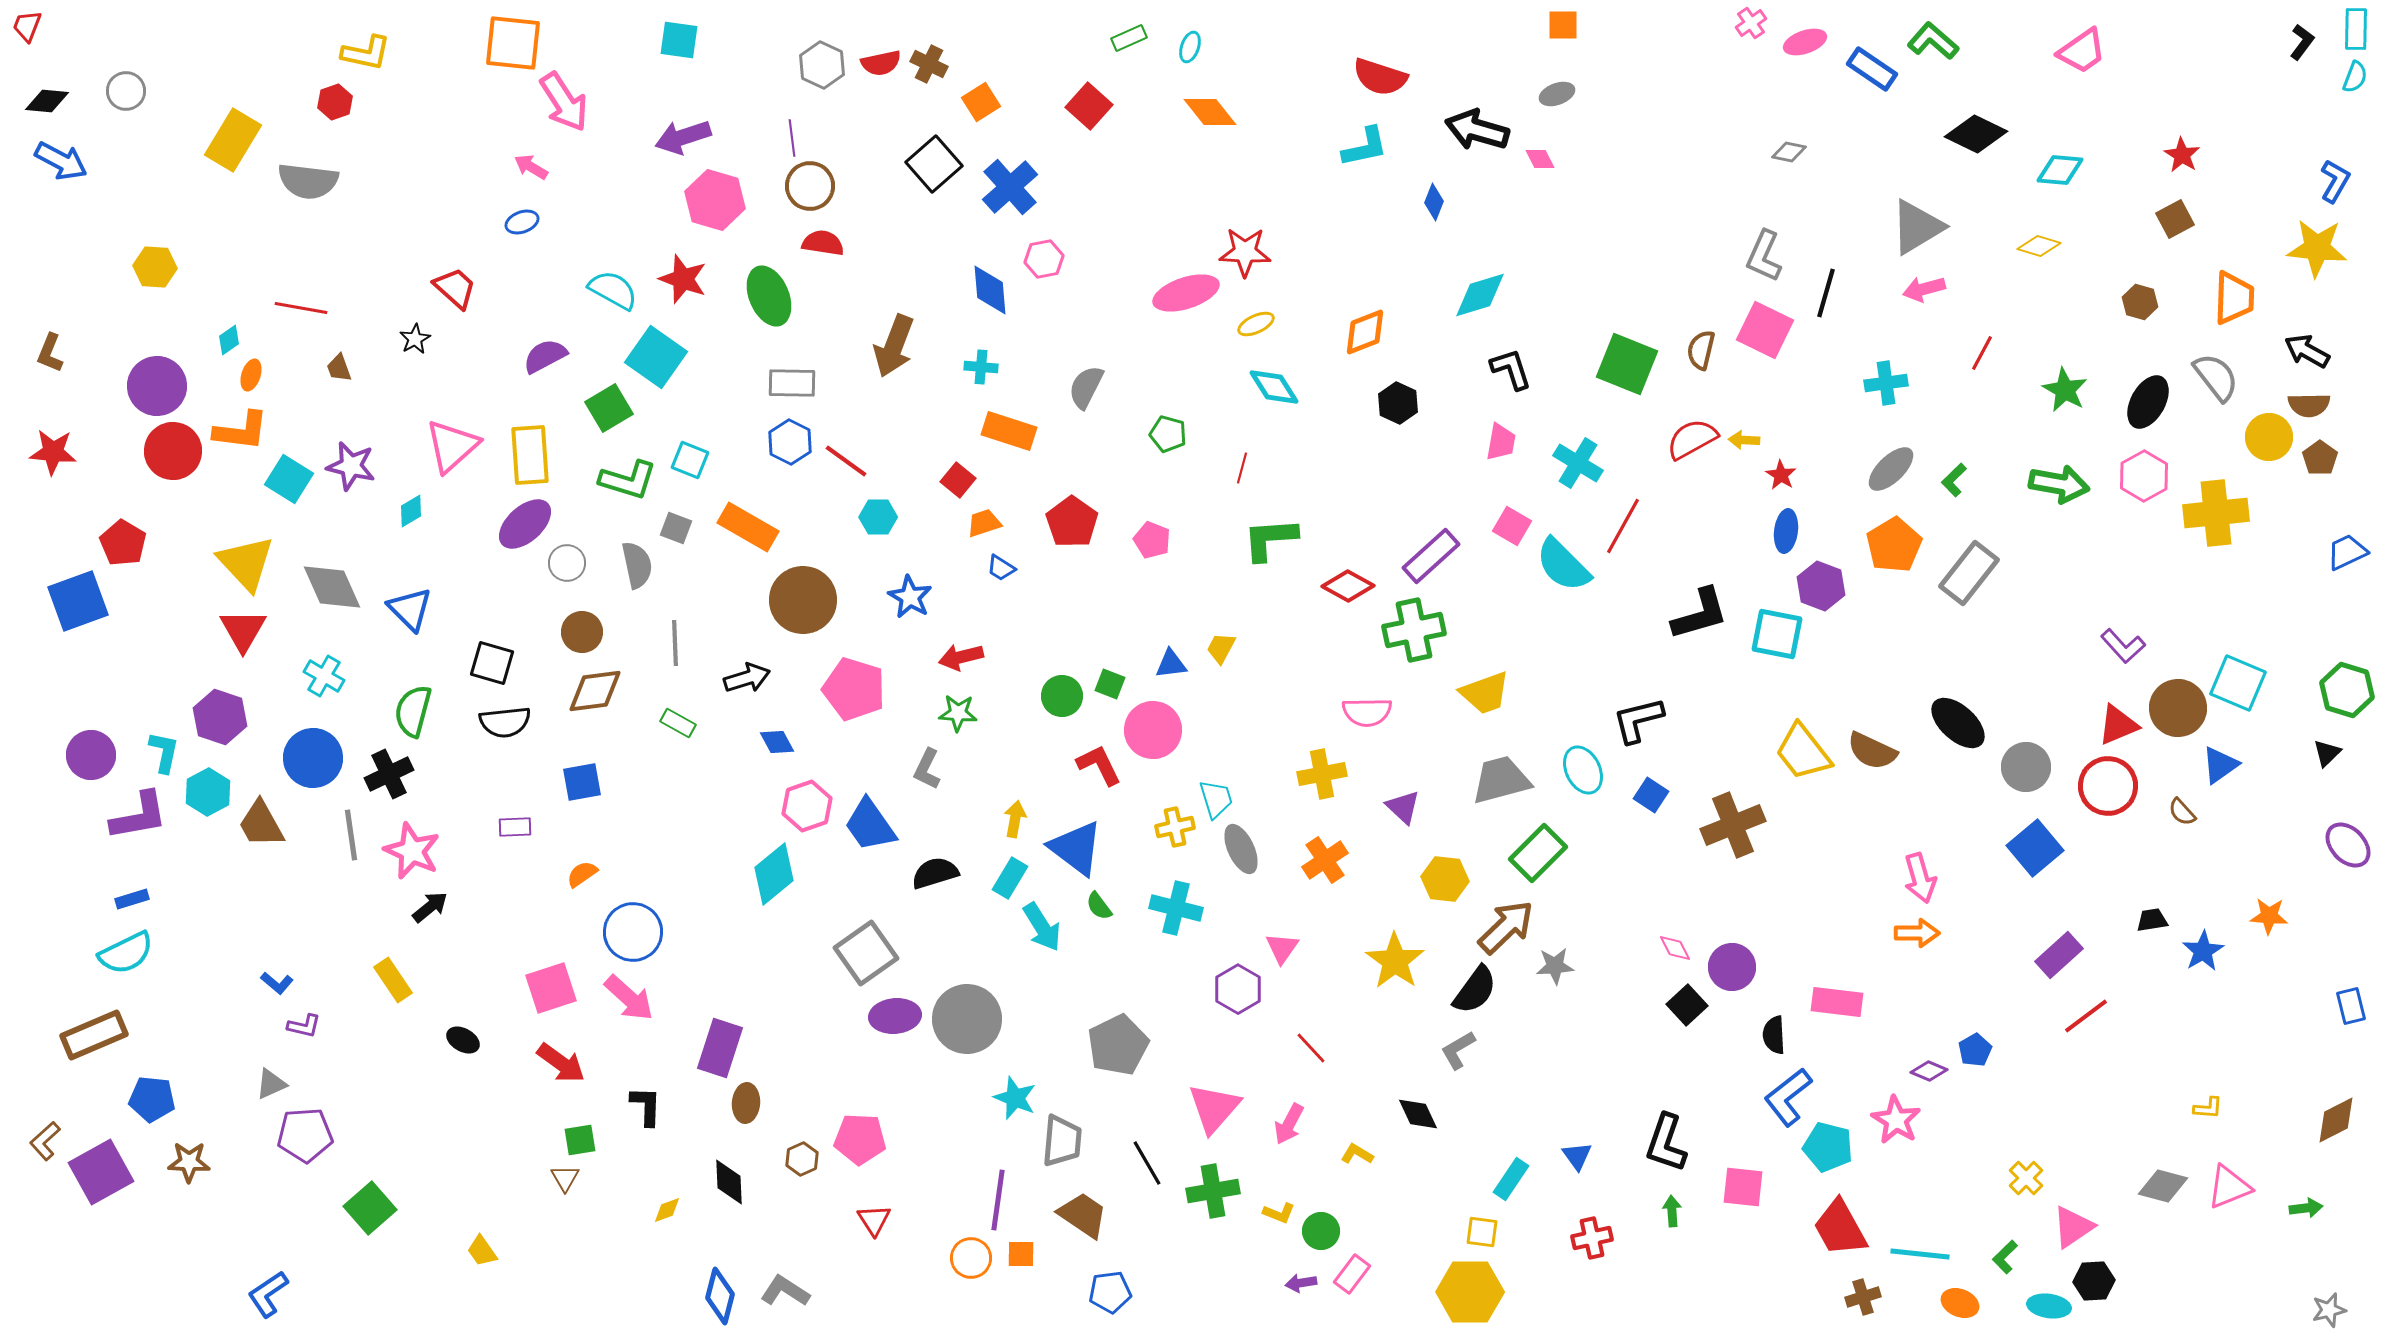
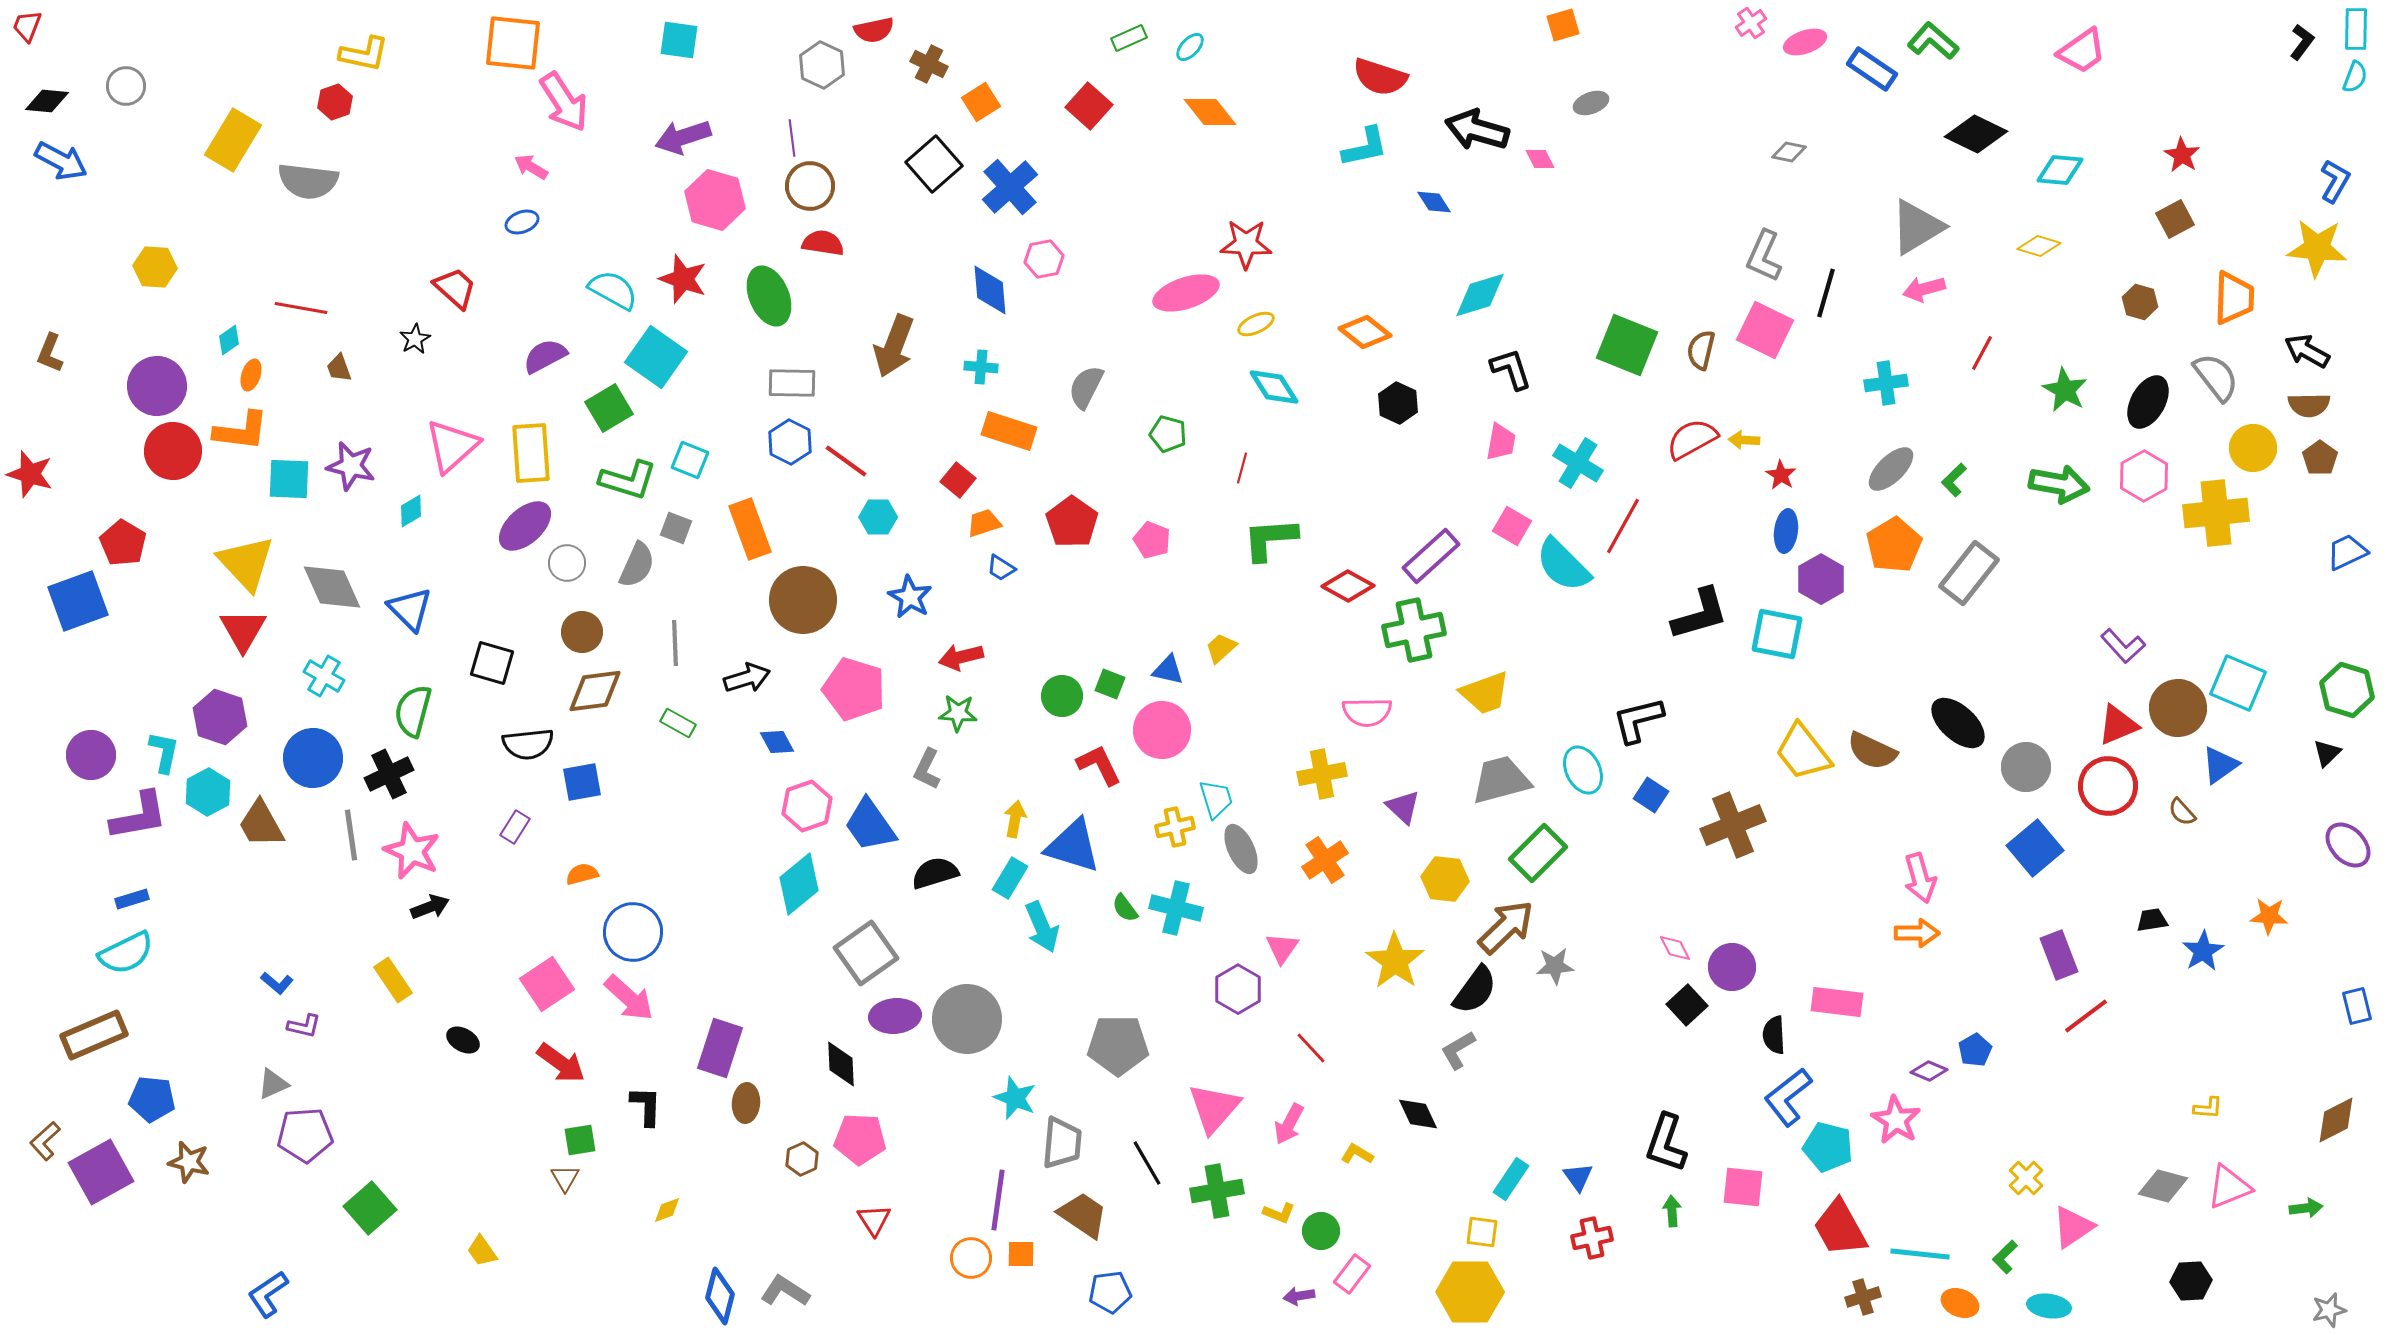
orange square at (1563, 25): rotated 16 degrees counterclockwise
cyan ellipse at (1190, 47): rotated 24 degrees clockwise
yellow L-shape at (366, 53): moved 2 px left, 1 px down
red semicircle at (881, 63): moved 7 px left, 33 px up
gray circle at (126, 91): moved 5 px up
gray ellipse at (1557, 94): moved 34 px right, 9 px down
blue diamond at (1434, 202): rotated 54 degrees counterclockwise
red star at (1245, 252): moved 1 px right, 8 px up
orange diamond at (1365, 332): rotated 60 degrees clockwise
green square at (1627, 364): moved 19 px up
yellow circle at (2269, 437): moved 16 px left, 11 px down
red star at (53, 452): moved 23 px left, 22 px down; rotated 12 degrees clockwise
yellow rectangle at (530, 455): moved 1 px right, 2 px up
cyan square at (289, 479): rotated 30 degrees counterclockwise
purple ellipse at (525, 524): moved 2 px down
orange rectangle at (748, 527): moved 2 px right, 2 px down; rotated 40 degrees clockwise
gray semicircle at (637, 565): rotated 36 degrees clockwise
purple hexagon at (1821, 586): moved 7 px up; rotated 9 degrees clockwise
yellow trapezoid at (1221, 648): rotated 20 degrees clockwise
blue triangle at (1171, 664): moved 3 px left, 6 px down; rotated 20 degrees clockwise
black semicircle at (505, 722): moved 23 px right, 22 px down
pink circle at (1153, 730): moved 9 px right
purple rectangle at (515, 827): rotated 56 degrees counterclockwise
blue triangle at (1076, 848): moved 3 px left, 2 px up; rotated 20 degrees counterclockwise
orange semicircle at (582, 874): rotated 20 degrees clockwise
cyan diamond at (774, 874): moved 25 px right, 10 px down
green semicircle at (1099, 906): moved 26 px right, 2 px down
black arrow at (430, 907): rotated 18 degrees clockwise
cyan arrow at (1042, 927): rotated 9 degrees clockwise
purple rectangle at (2059, 955): rotated 69 degrees counterclockwise
pink square at (551, 988): moved 4 px left, 4 px up; rotated 16 degrees counterclockwise
blue rectangle at (2351, 1006): moved 6 px right
gray pentagon at (1118, 1045): rotated 26 degrees clockwise
gray triangle at (271, 1084): moved 2 px right
gray trapezoid at (1062, 1141): moved 2 px down
blue triangle at (1577, 1156): moved 1 px right, 21 px down
brown star at (189, 1162): rotated 12 degrees clockwise
black diamond at (729, 1182): moved 112 px right, 118 px up
green cross at (1213, 1191): moved 4 px right
black hexagon at (2094, 1281): moved 97 px right
purple arrow at (1301, 1283): moved 2 px left, 13 px down
